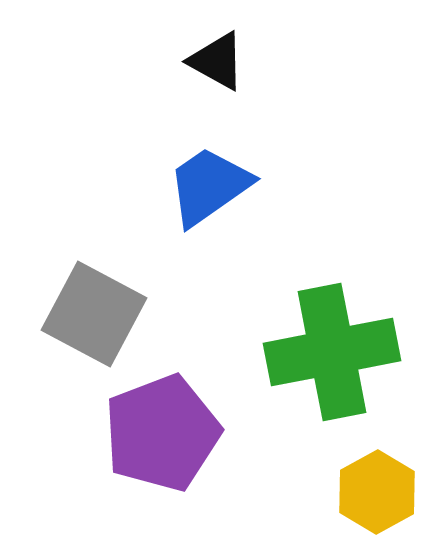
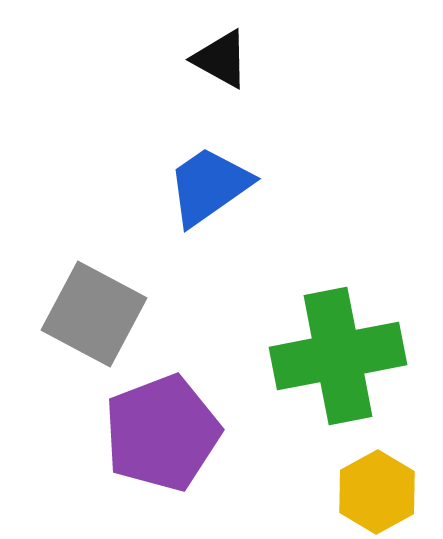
black triangle: moved 4 px right, 2 px up
green cross: moved 6 px right, 4 px down
